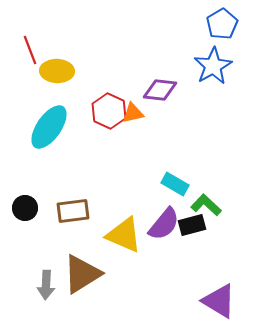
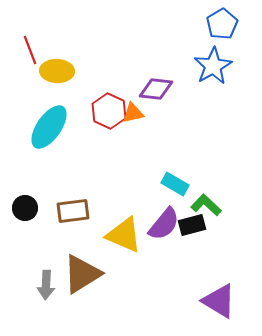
purple diamond: moved 4 px left, 1 px up
